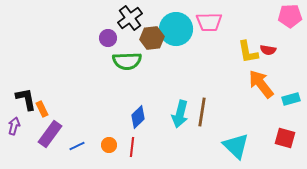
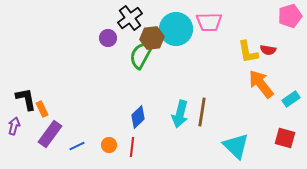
pink pentagon: rotated 15 degrees counterclockwise
green semicircle: moved 14 px right, 6 px up; rotated 120 degrees clockwise
cyan rectangle: rotated 18 degrees counterclockwise
